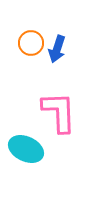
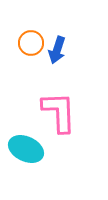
blue arrow: moved 1 px down
